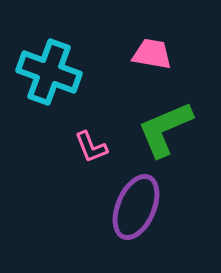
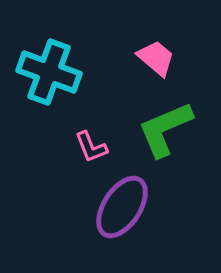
pink trapezoid: moved 4 px right, 4 px down; rotated 30 degrees clockwise
purple ellipse: moved 14 px left; rotated 10 degrees clockwise
